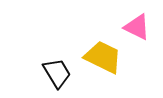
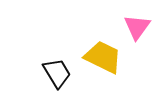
pink triangle: rotated 40 degrees clockwise
